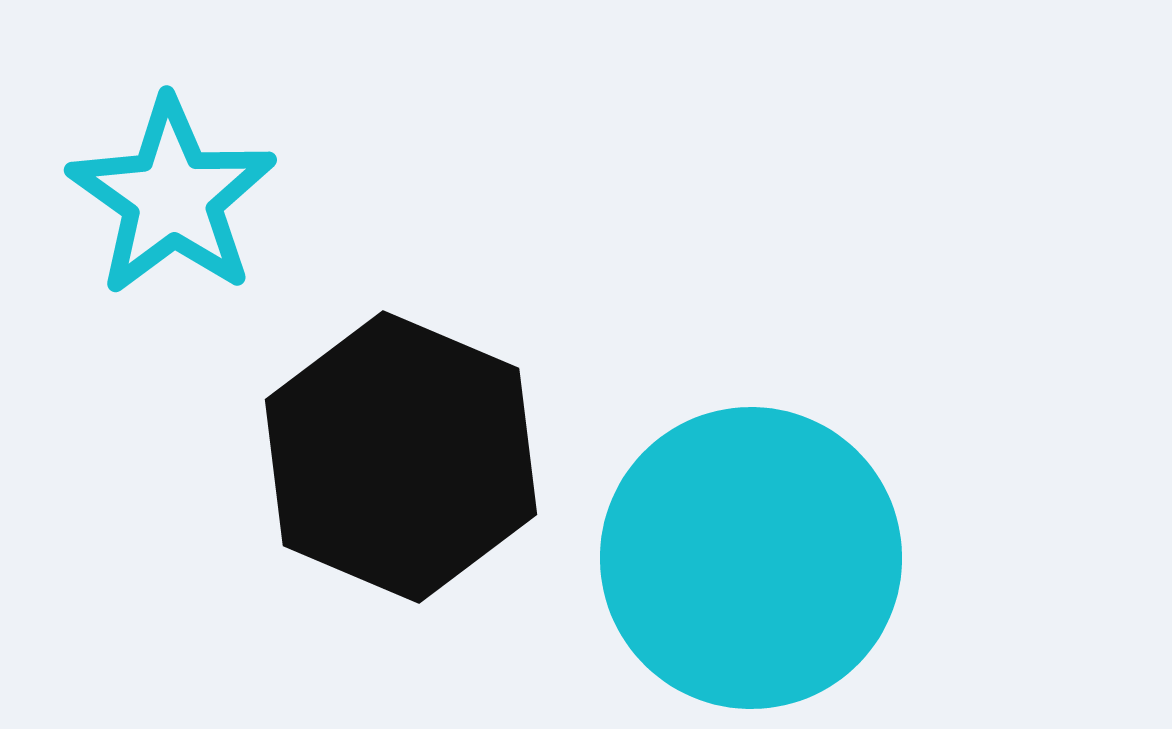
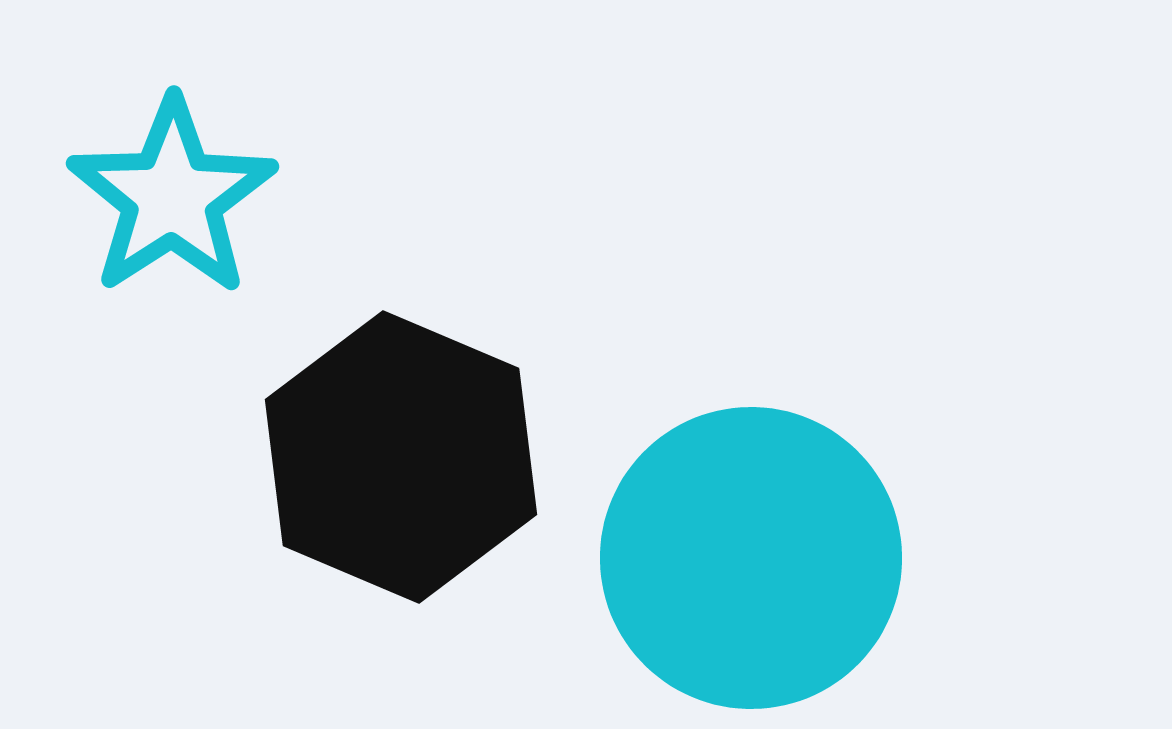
cyan star: rotated 4 degrees clockwise
